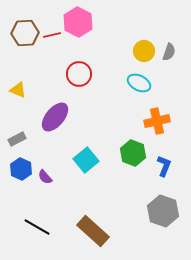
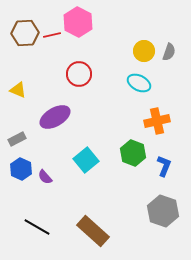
purple ellipse: rotated 20 degrees clockwise
